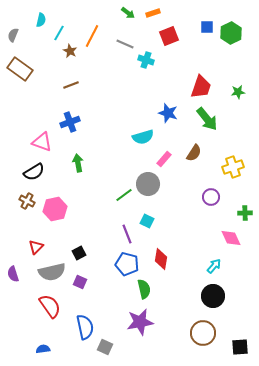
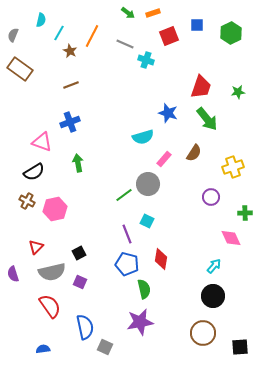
blue square at (207, 27): moved 10 px left, 2 px up
